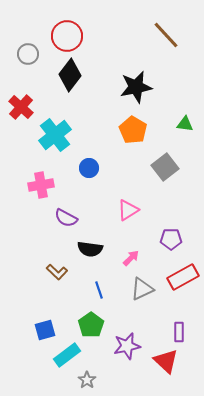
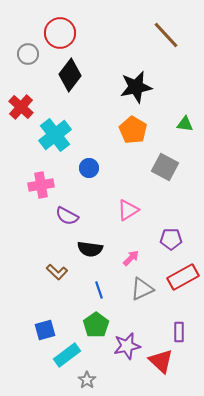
red circle: moved 7 px left, 3 px up
gray square: rotated 24 degrees counterclockwise
purple semicircle: moved 1 px right, 2 px up
green pentagon: moved 5 px right
red triangle: moved 5 px left
